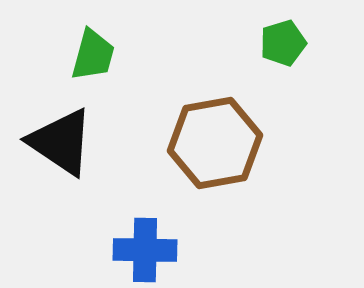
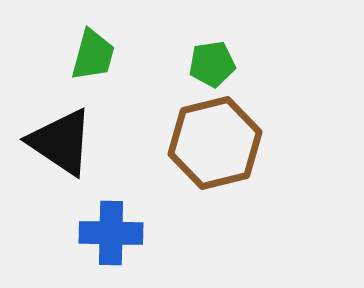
green pentagon: moved 71 px left, 21 px down; rotated 9 degrees clockwise
brown hexagon: rotated 4 degrees counterclockwise
blue cross: moved 34 px left, 17 px up
